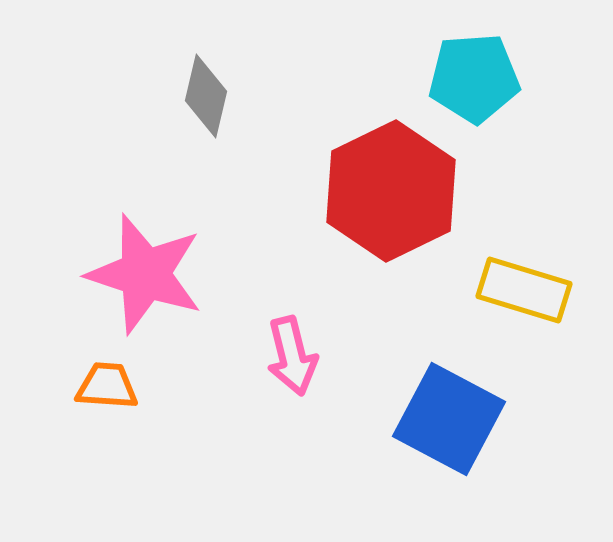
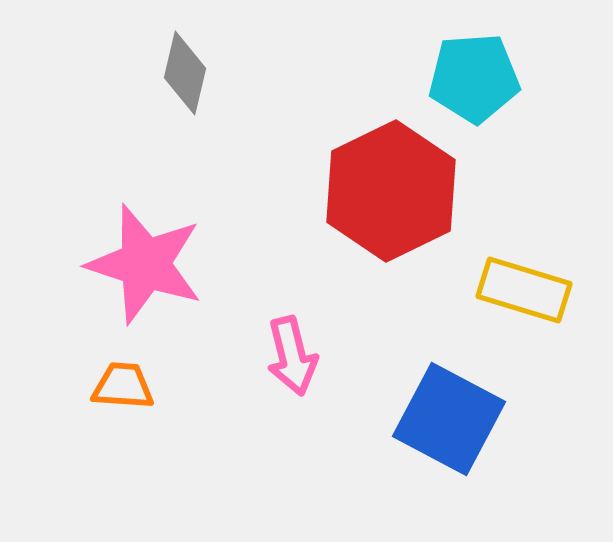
gray diamond: moved 21 px left, 23 px up
pink star: moved 10 px up
orange trapezoid: moved 16 px right
